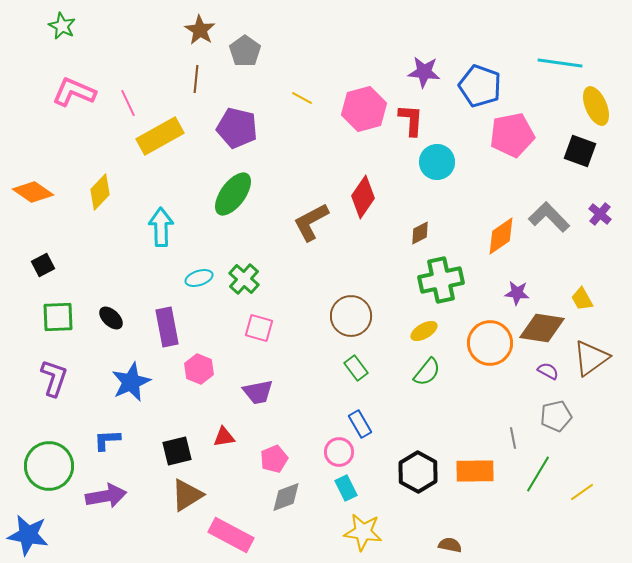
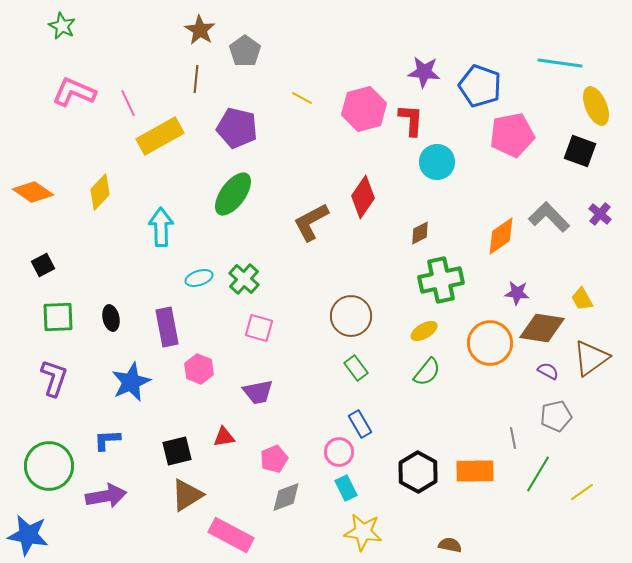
black ellipse at (111, 318): rotated 35 degrees clockwise
